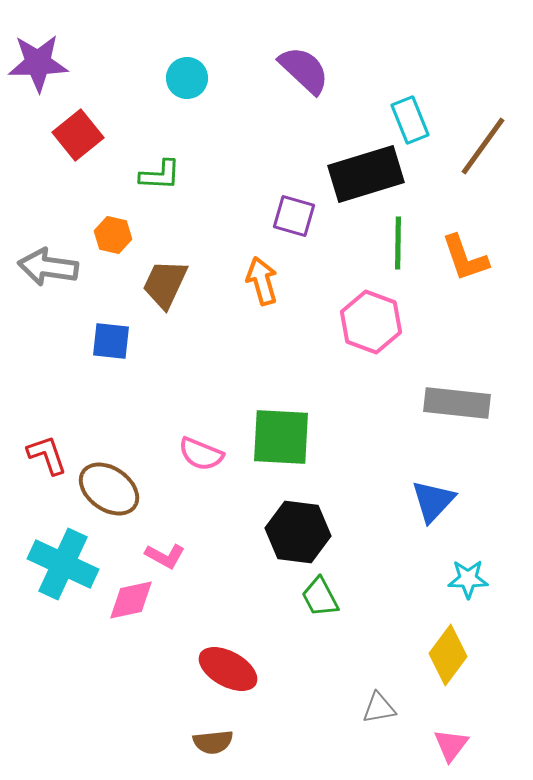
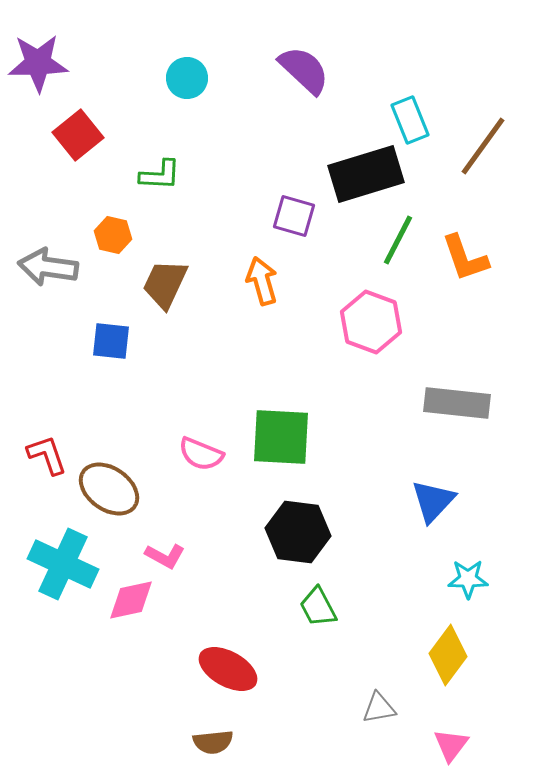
green line: moved 3 px up; rotated 26 degrees clockwise
green trapezoid: moved 2 px left, 10 px down
